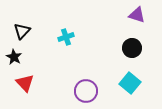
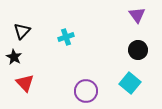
purple triangle: rotated 36 degrees clockwise
black circle: moved 6 px right, 2 px down
